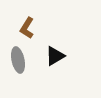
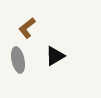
brown L-shape: rotated 20 degrees clockwise
